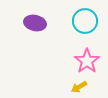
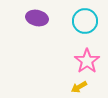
purple ellipse: moved 2 px right, 5 px up
